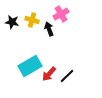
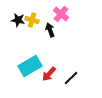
pink cross: rotated 21 degrees counterclockwise
black star: moved 6 px right, 2 px up
black arrow: moved 1 px right, 1 px down
black line: moved 4 px right, 2 px down
